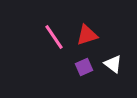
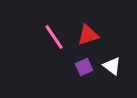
red triangle: moved 1 px right
white triangle: moved 1 px left, 2 px down
